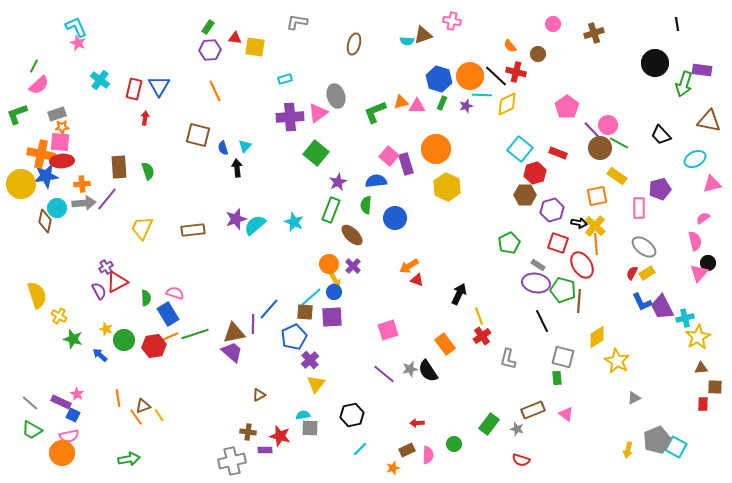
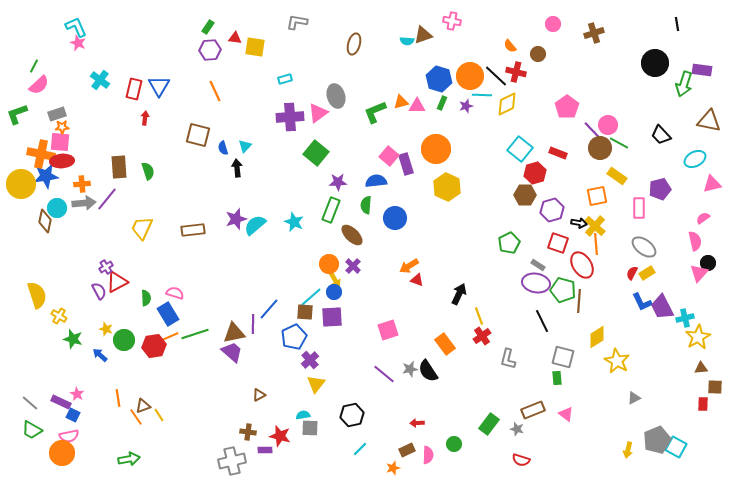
purple star at (338, 182): rotated 24 degrees clockwise
